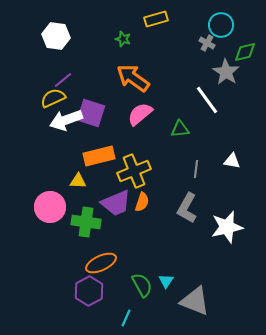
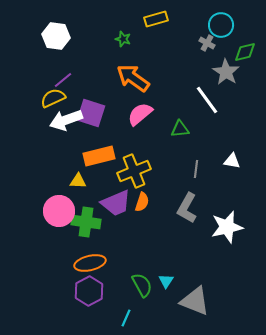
pink circle: moved 9 px right, 4 px down
orange ellipse: moved 11 px left; rotated 12 degrees clockwise
